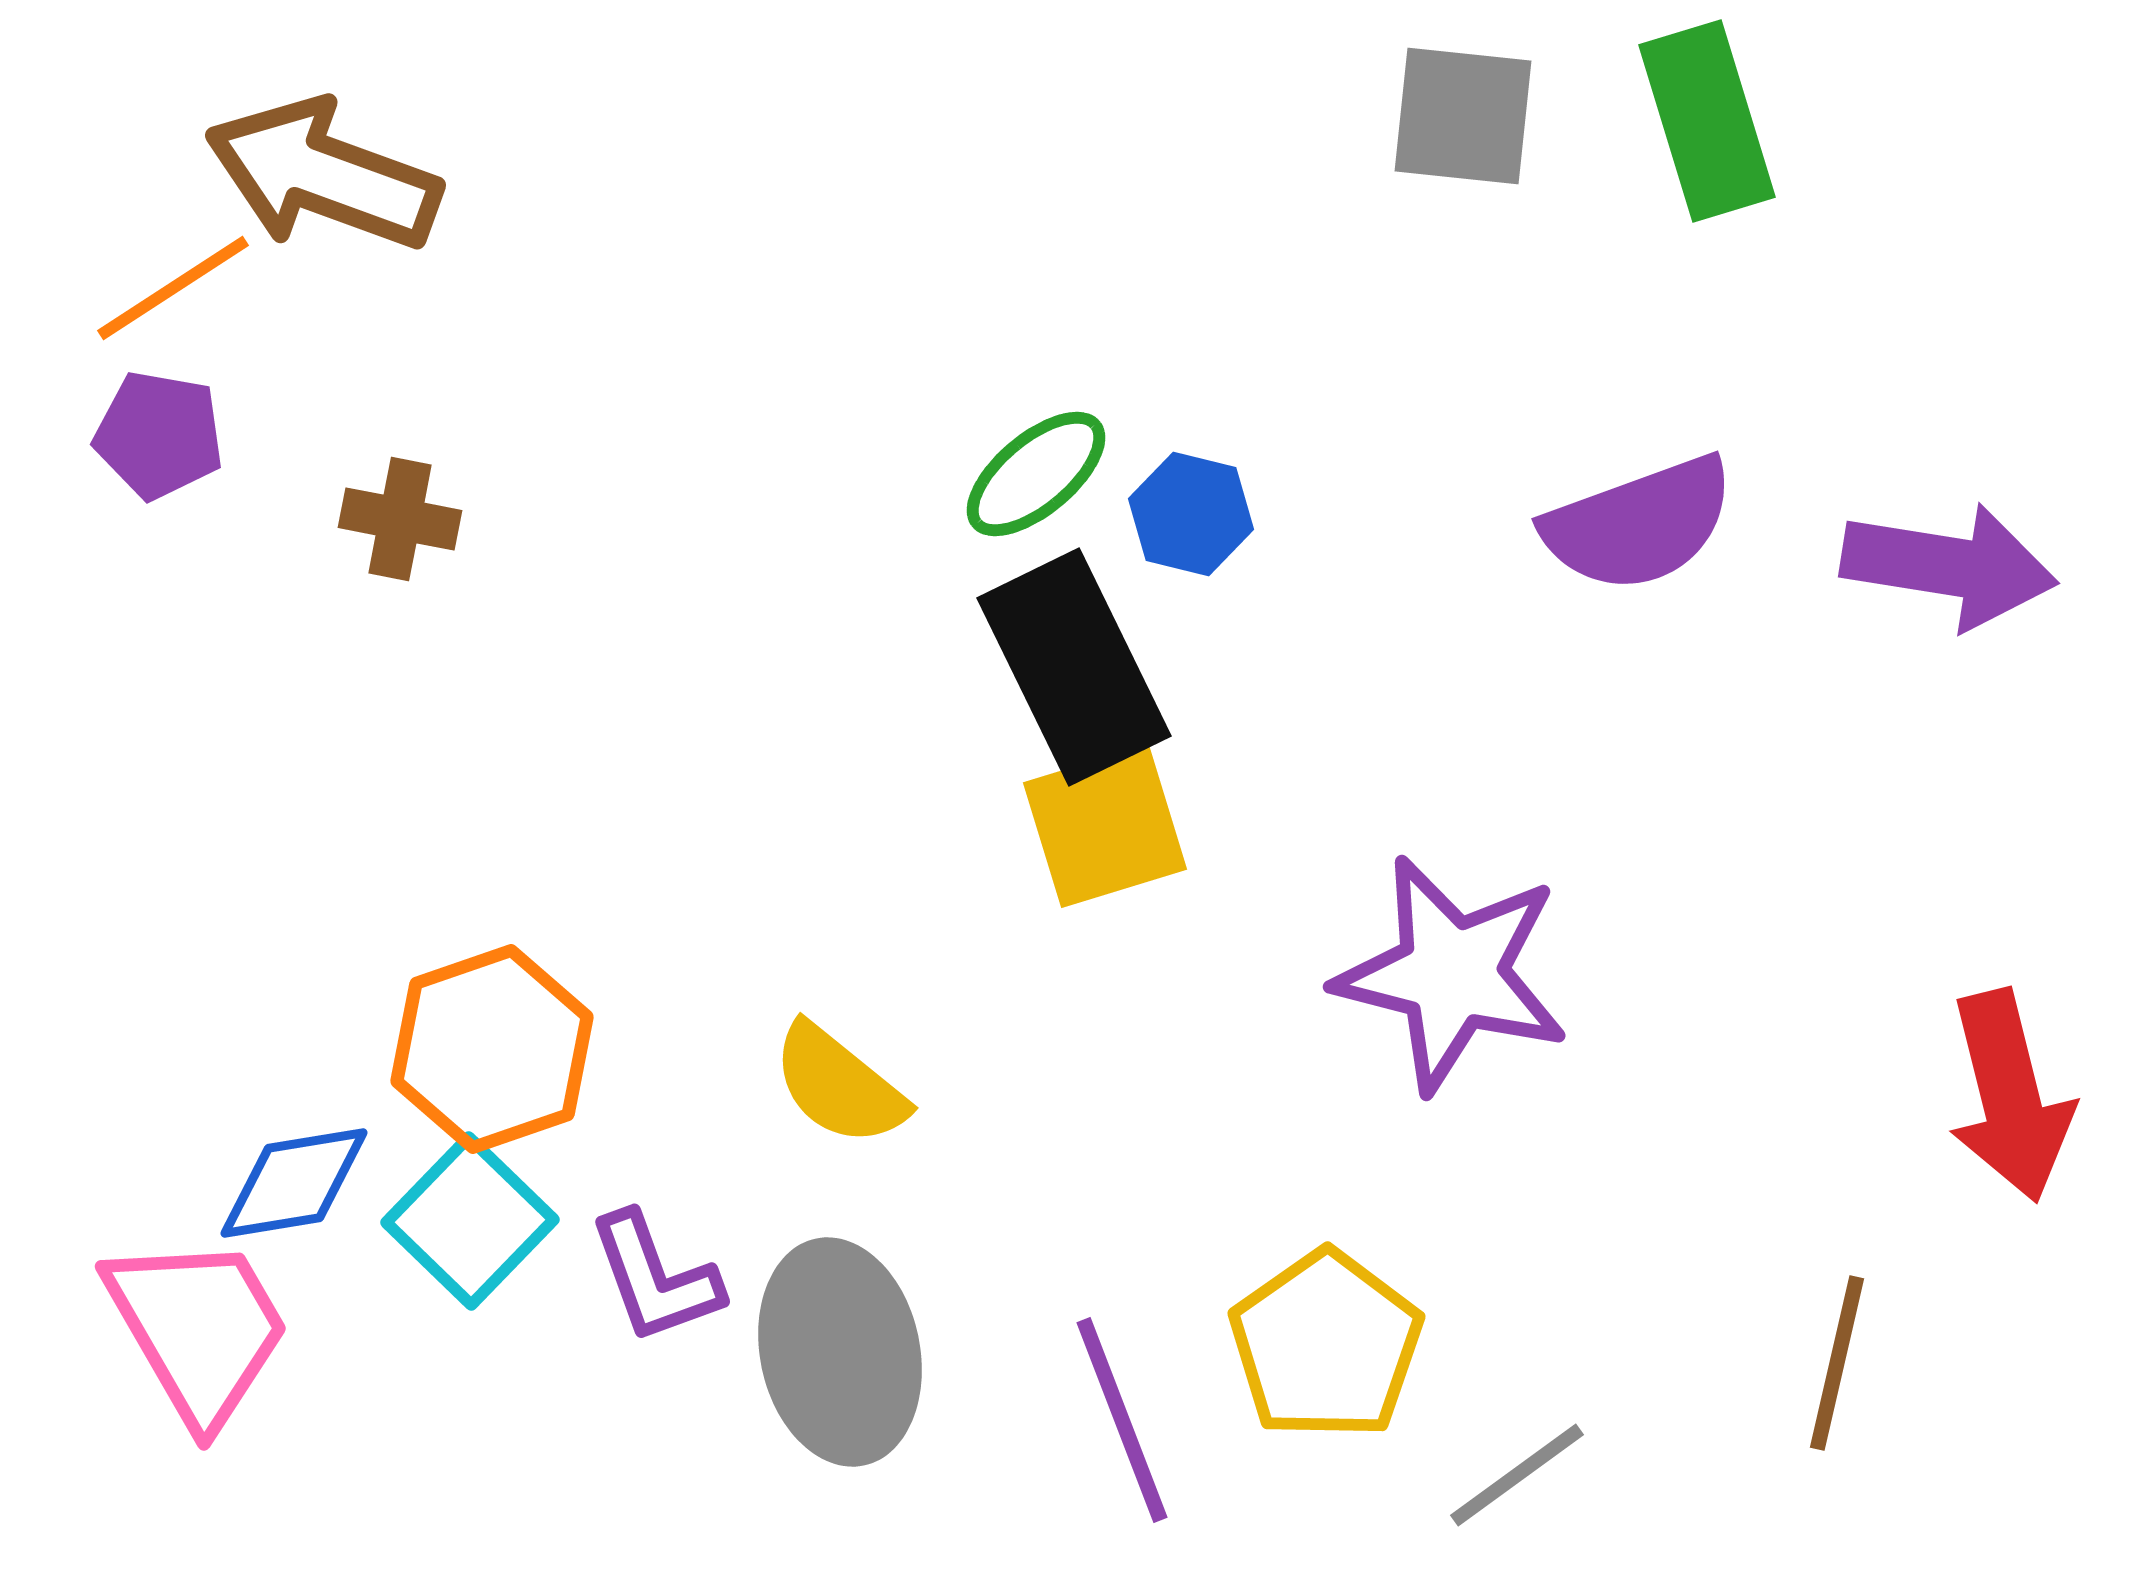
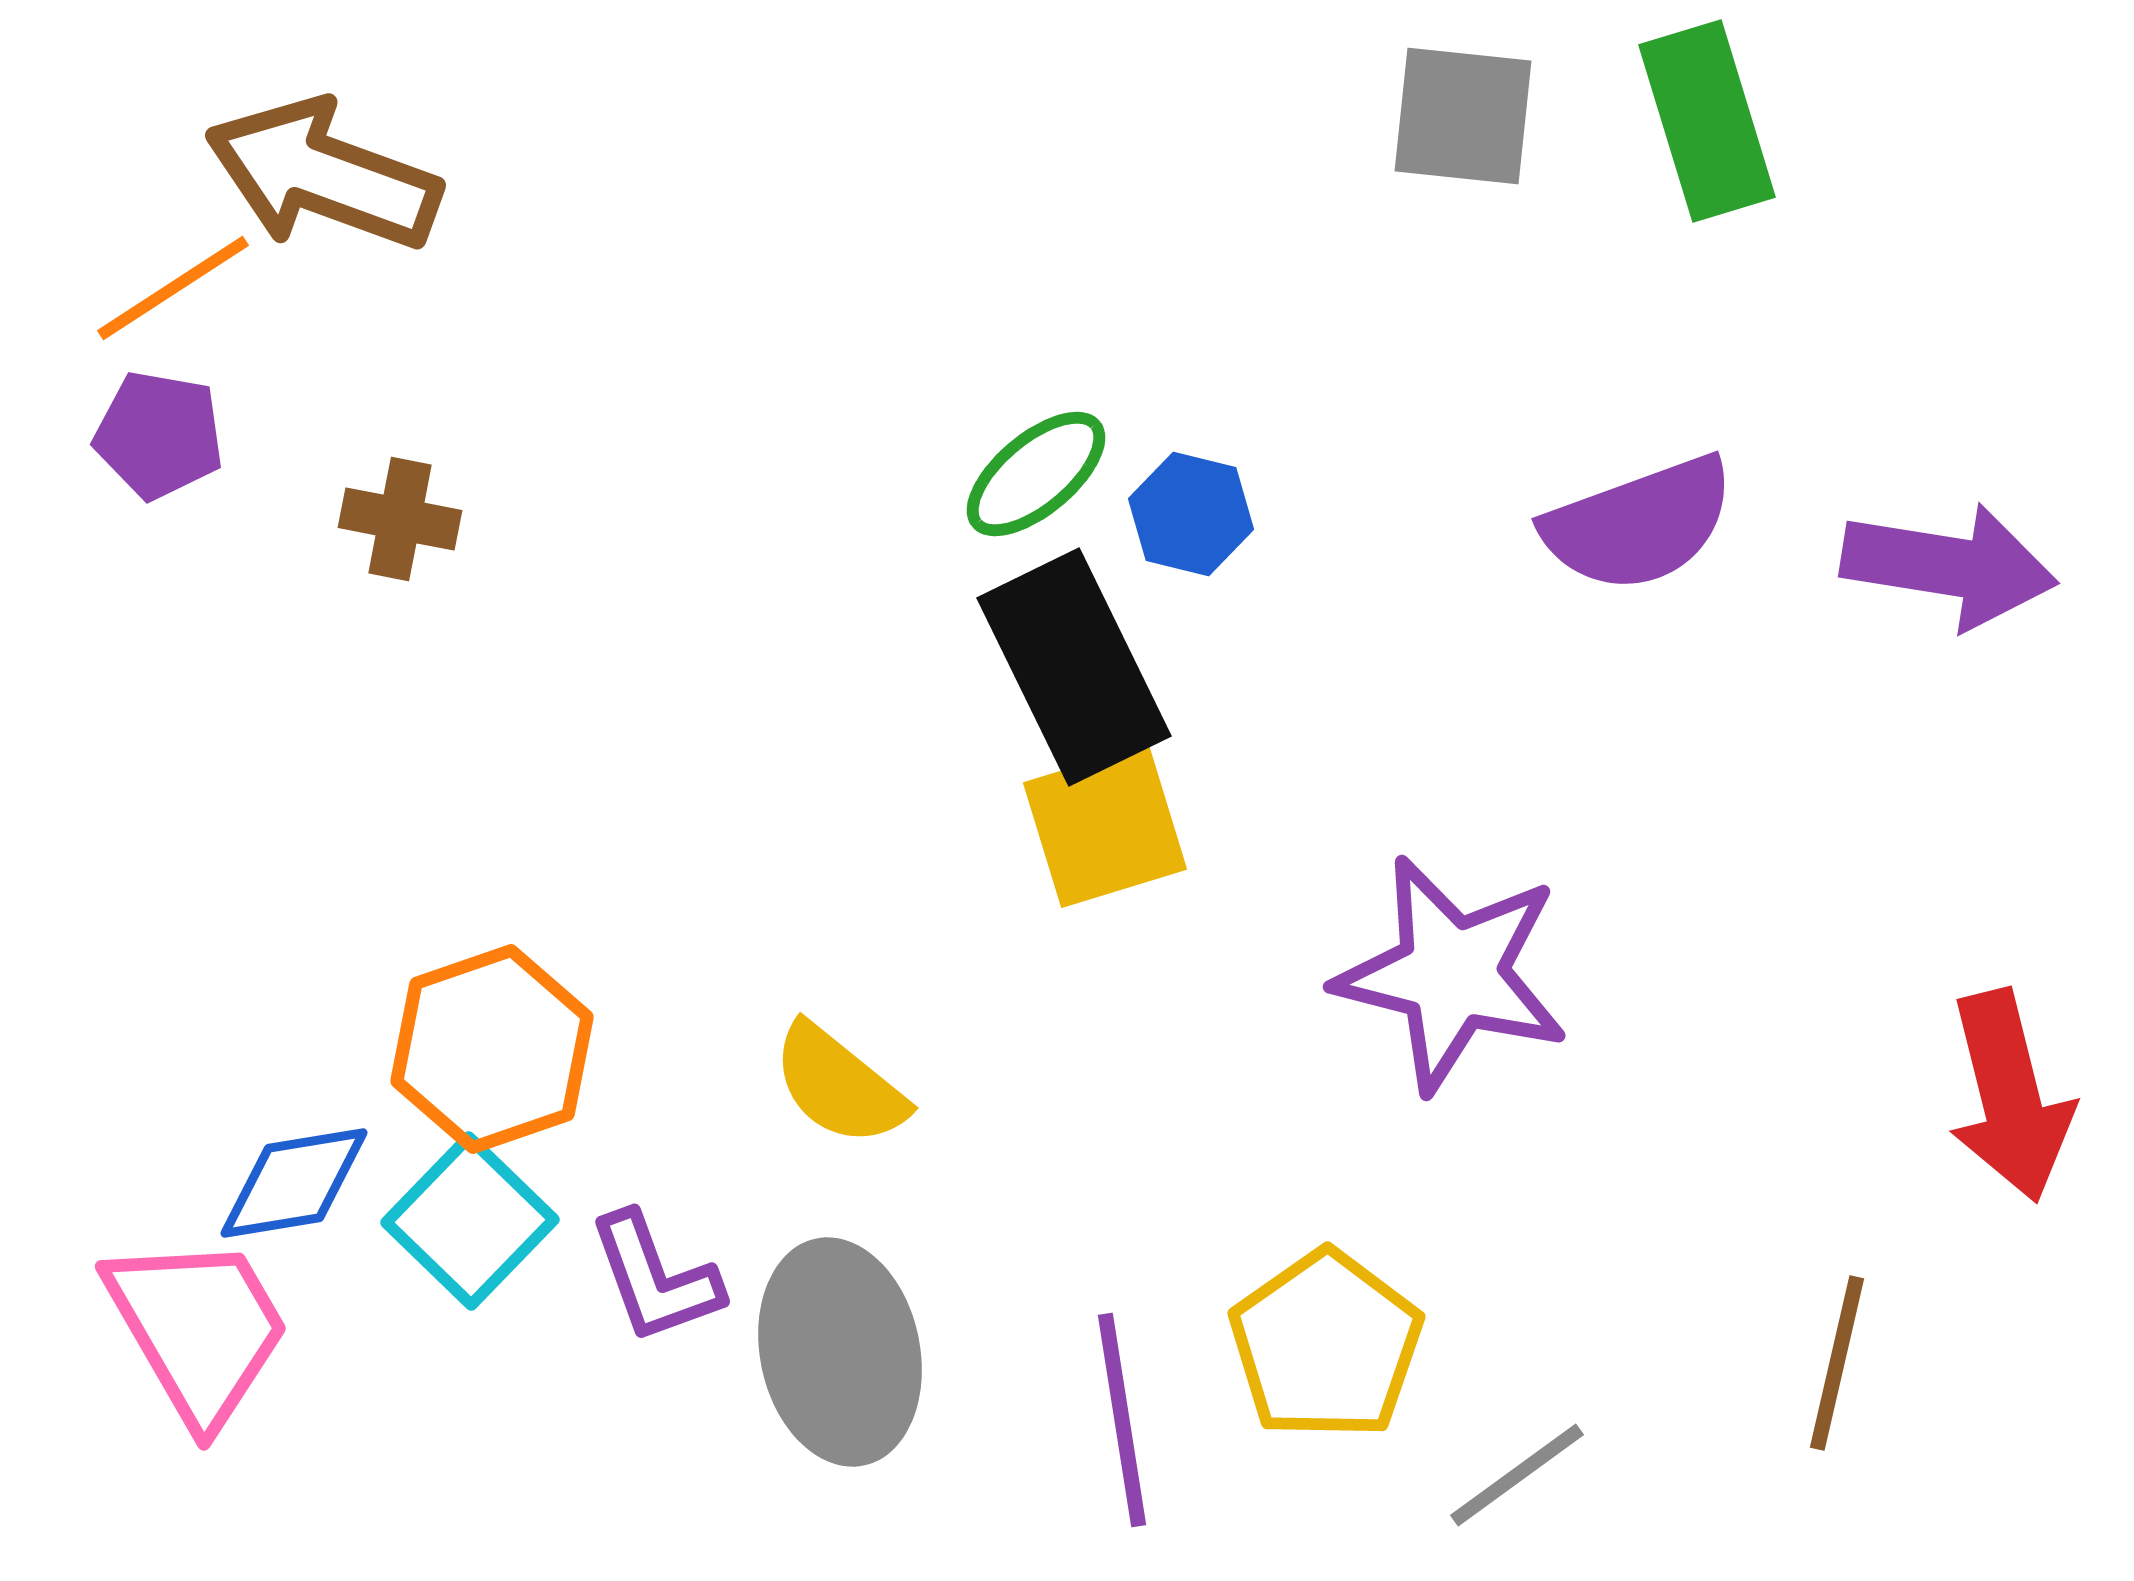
purple line: rotated 12 degrees clockwise
